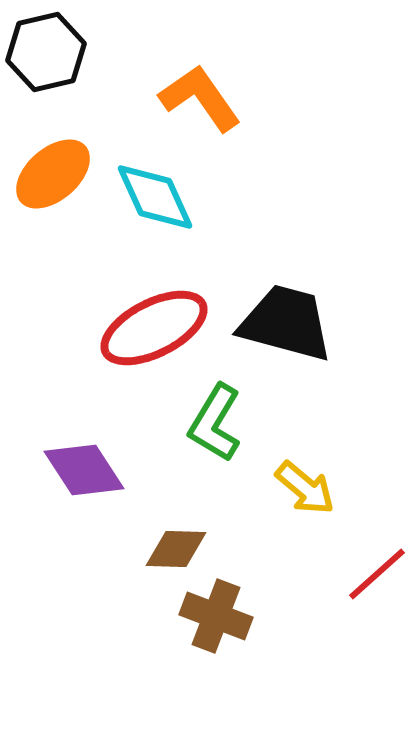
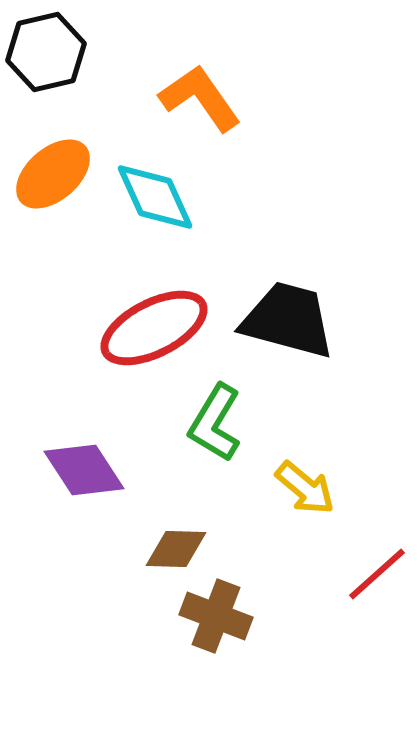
black trapezoid: moved 2 px right, 3 px up
